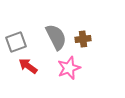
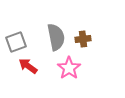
gray semicircle: rotated 16 degrees clockwise
pink star: rotated 15 degrees counterclockwise
